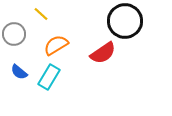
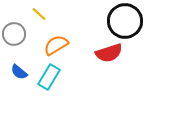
yellow line: moved 2 px left
red semicircle: moved 6 px right; rotated 16 degrees clockwise
